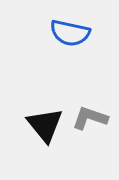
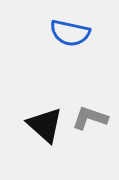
black triangle: rotated 9 degrees counterclockwise
